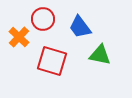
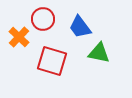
green triangle: moved 1 px left, 2 px up
